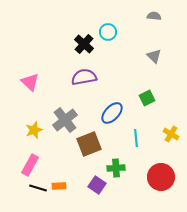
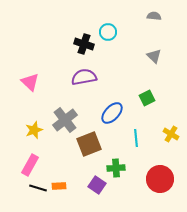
black cross: rotated 24 degrees counterclockwise
red circle: moved 1 px left, 2 px down
